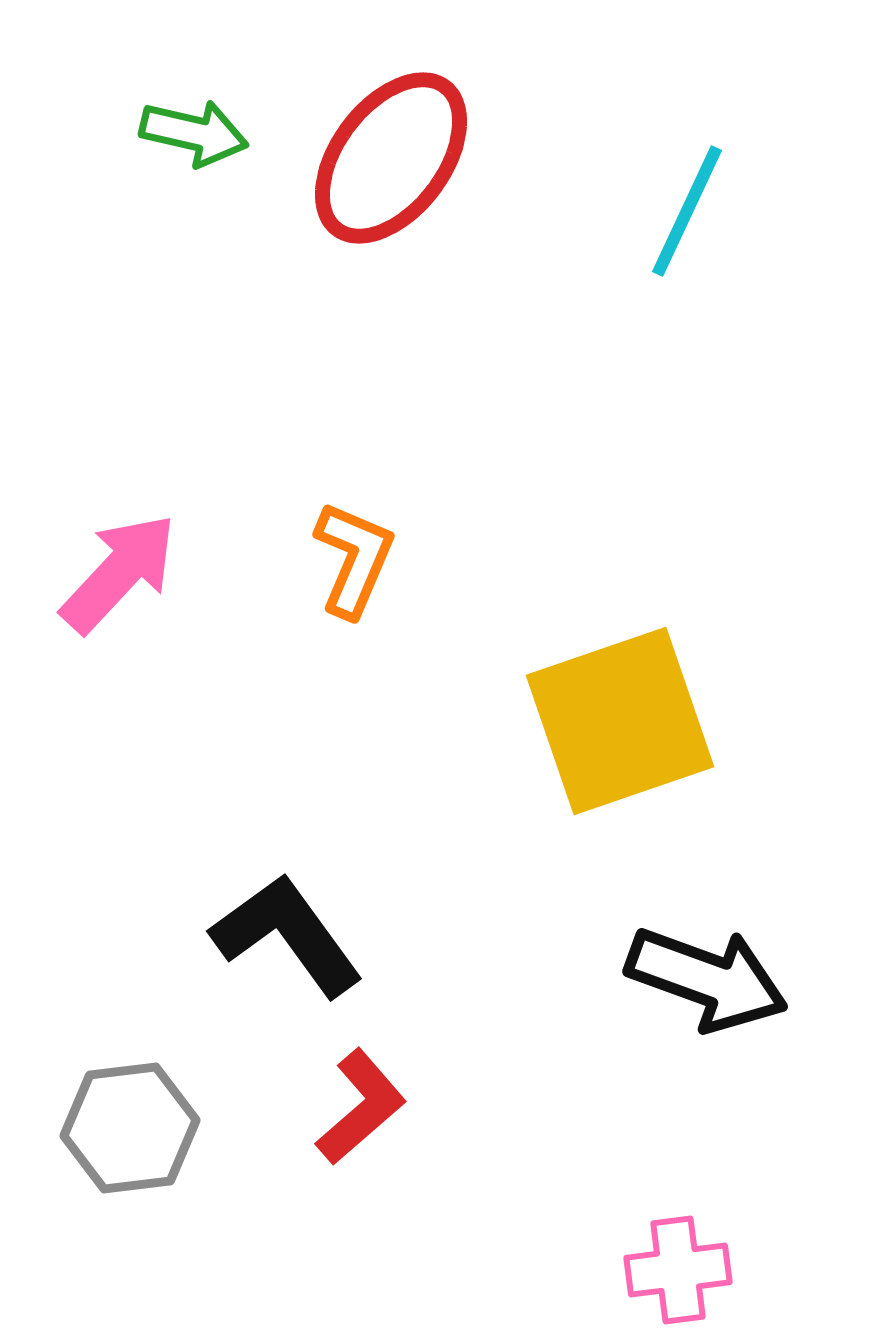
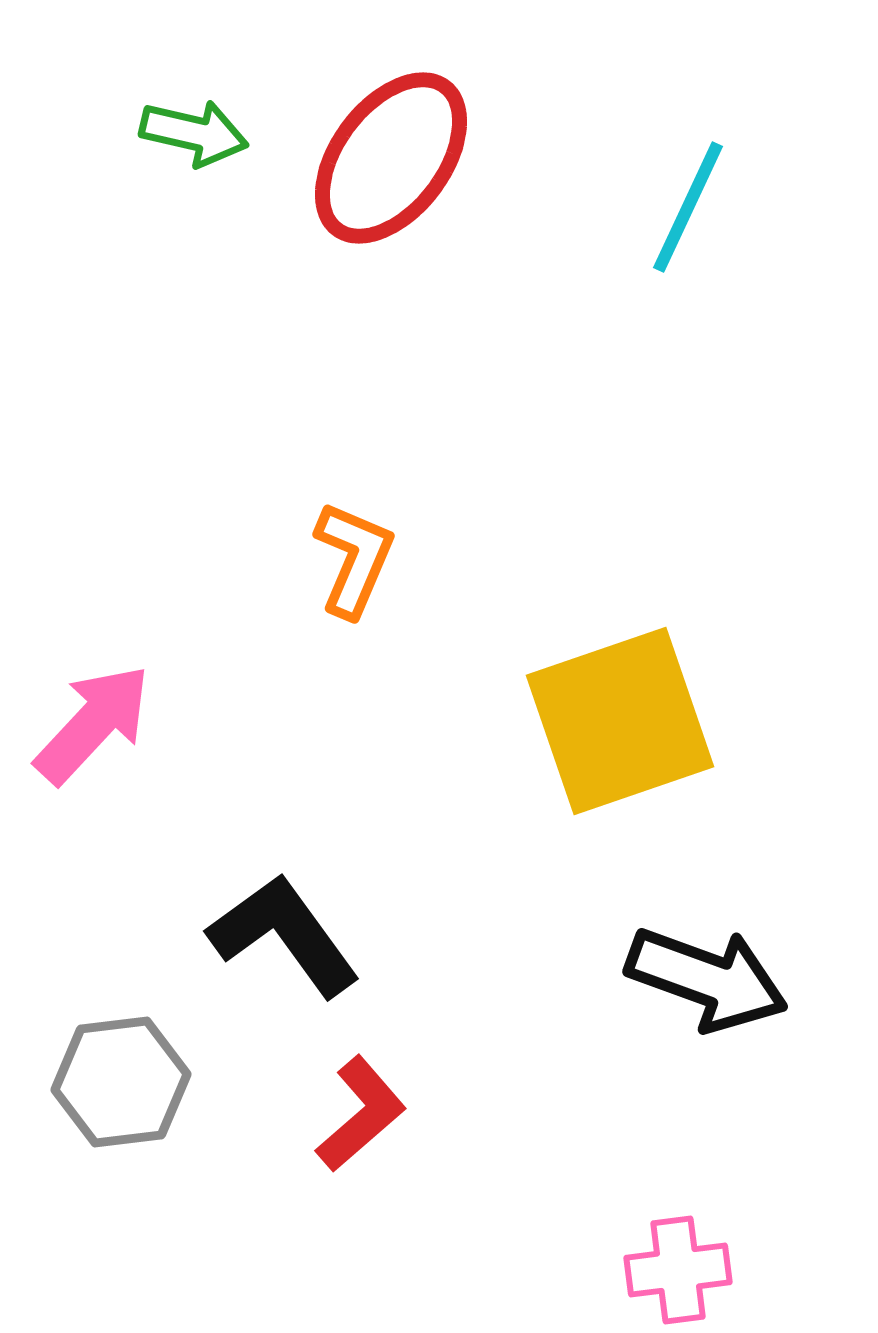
cyan line: moved 1 px right, 4 px up
pink arrow: moved 26 px left, 151 px down
black L-shape: moved 3 px left
red L-shape: moved 7 px down
gray hexagon: moved 9 px left, 46 px up
